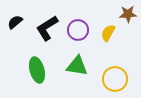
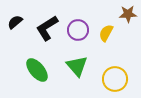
yellow semicircle: moved 2 px left
green triangle: rotated 40 degrees clockwise
green ellipse: rotated 25 degrees counterclockwise
